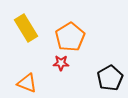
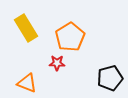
red star: moved 4 px left
black pentagon: rotated 15 degrees clockwise
